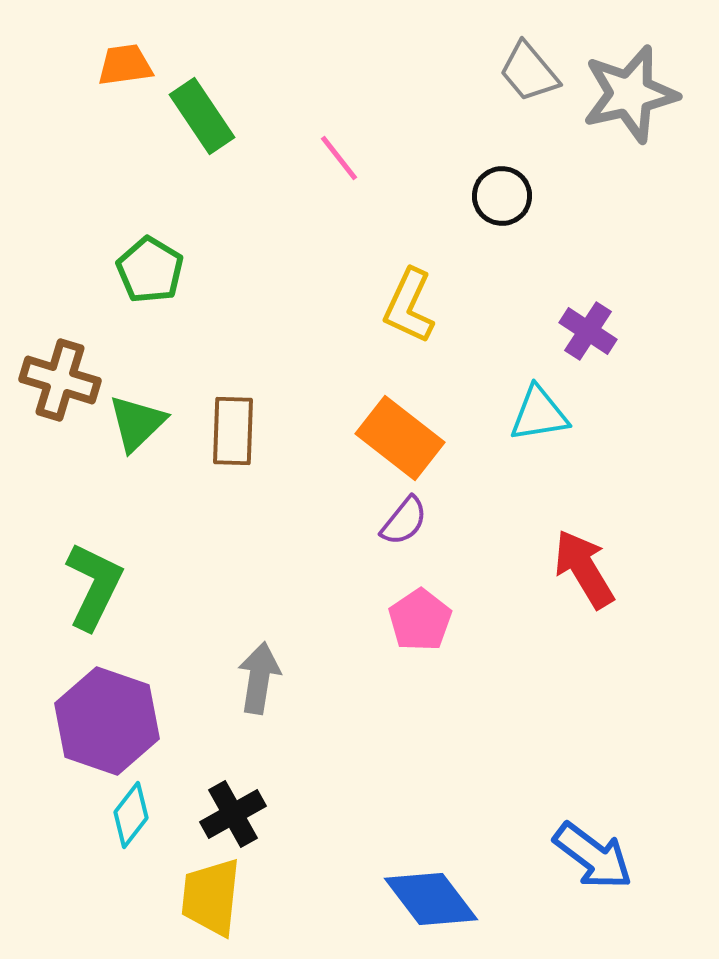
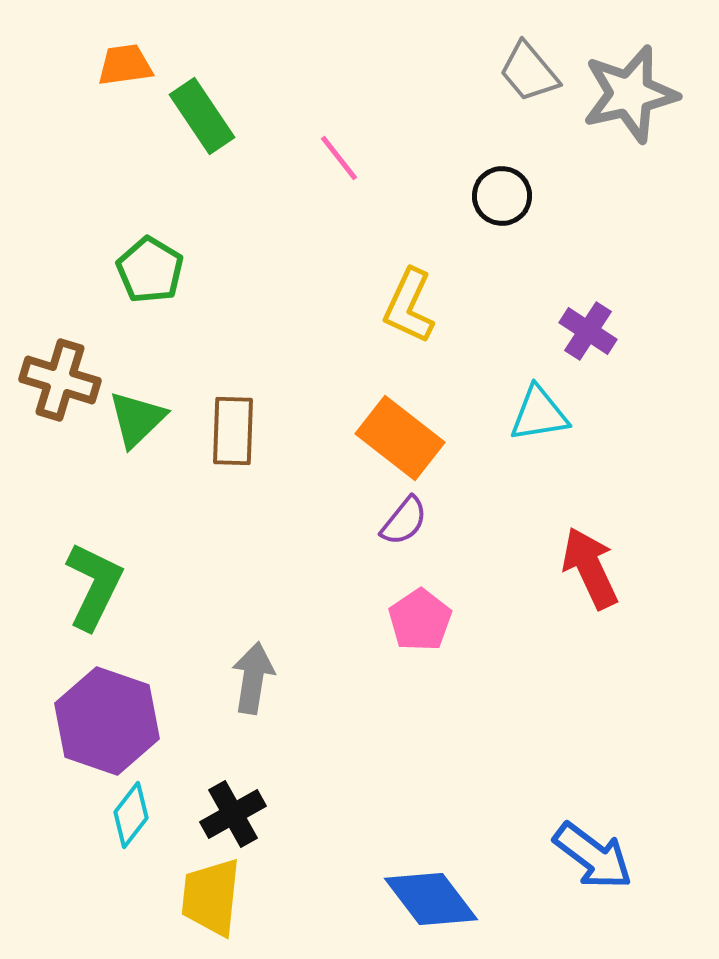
green triangle: moved 4 px up
red arrow: moved 6 px right, 1 px up; rotated 6 degrees clockwise
gray arrow: moved 6 px left
